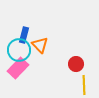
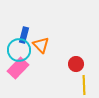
orange triangle: moved 1 px right
